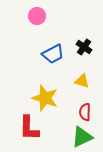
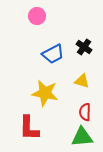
yellow star: moved 5 px up; rotated 8 degrees counterclockwise
green triangle: rotated 20 degrees clockwise
